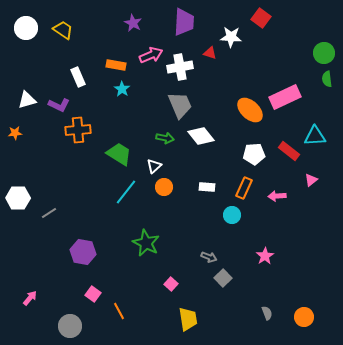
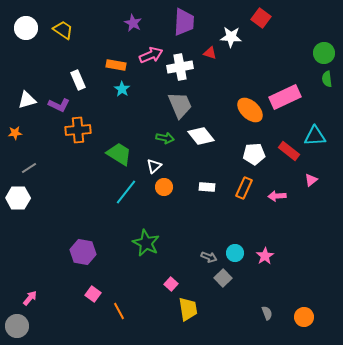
white rectangle at (78, 77): moved 3 px down
gray line at (49, 213): moved 20 px left, 45 px up
cyan circle at (232, 215): moved 3 px right, 38 px down
yellow trapezoid at (188, 319): moved 10 px up
gray circle at (70, 326): moved 53 px left
